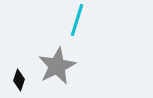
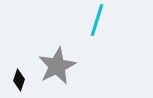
cyan line: moved 20 px right
